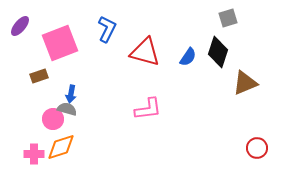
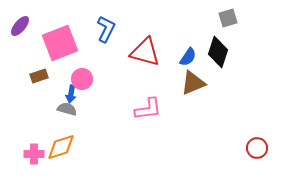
blue L-shape: moved 1 px left
brown triangle: moved 52 px left
pink circle: moved 29 px right, 40 px up
